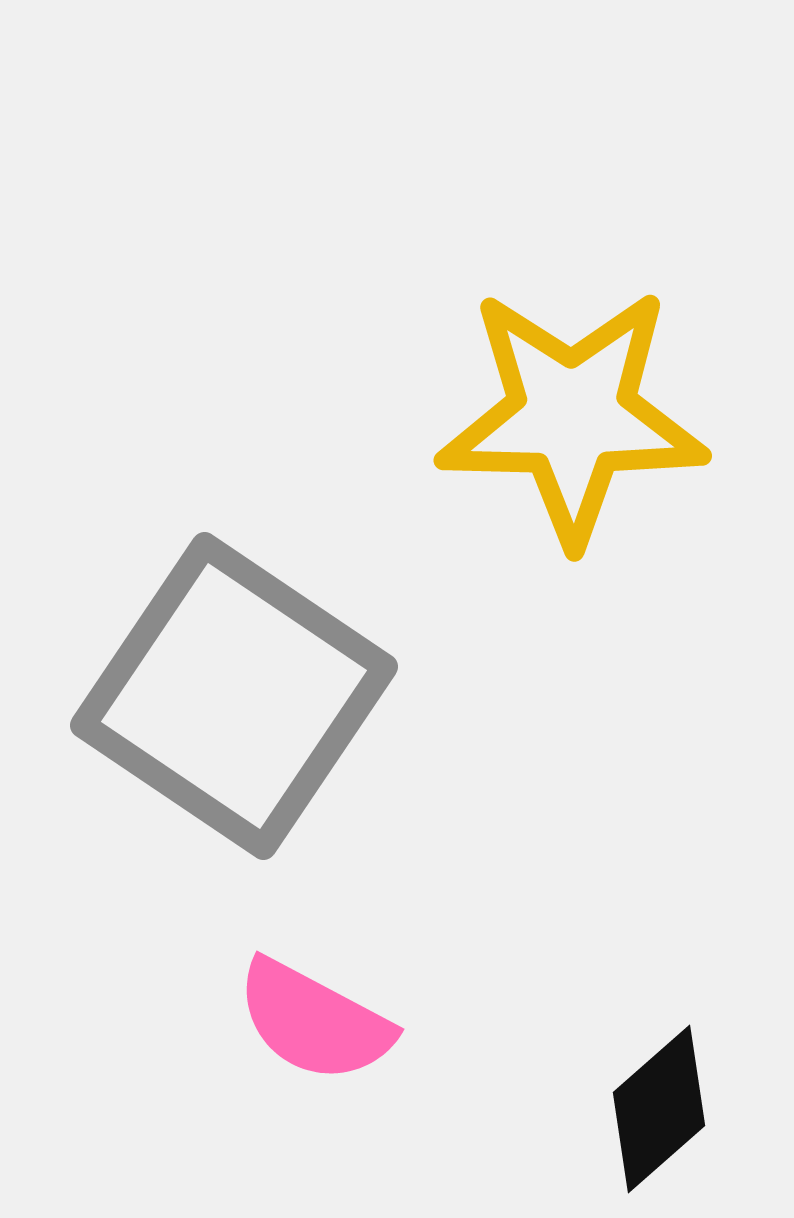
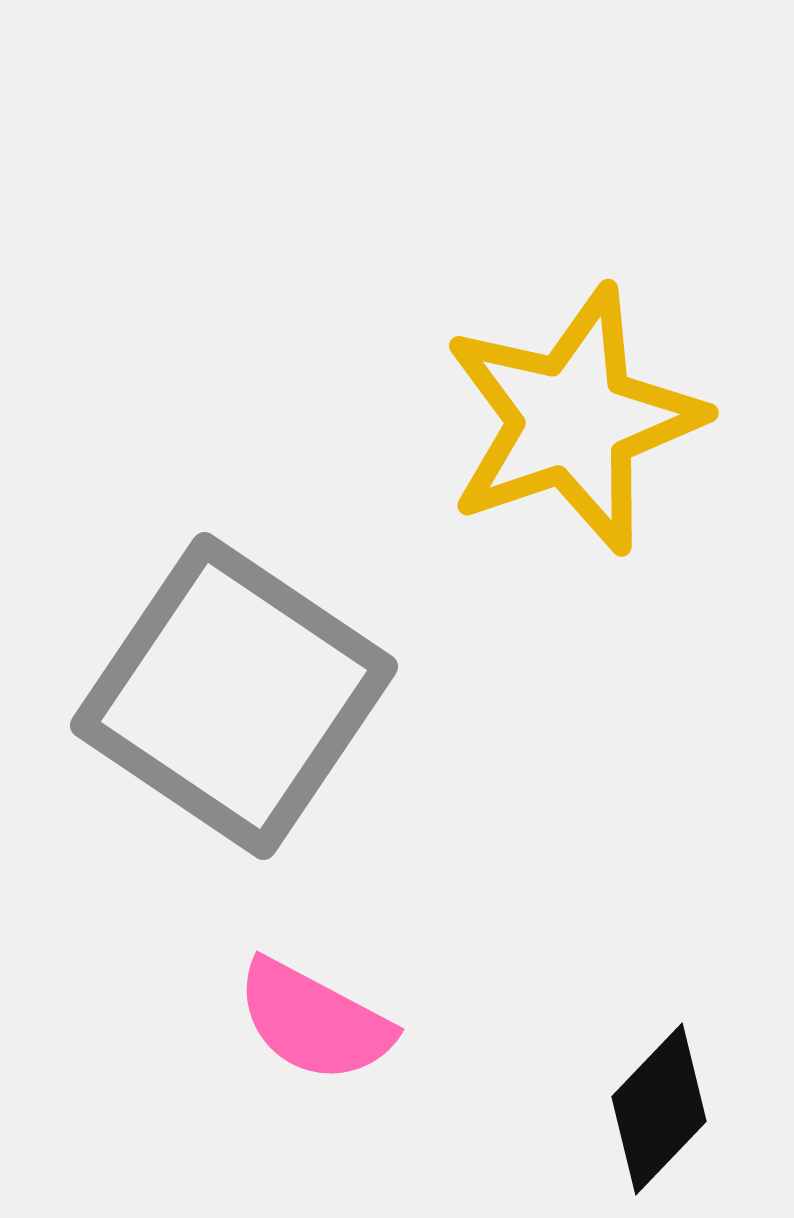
yellow star: moved 1 px right, 4 px down; rotated 20 degrees counterclockwise
black diamond: rotated 5 degrees counterclockwise
